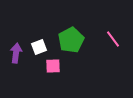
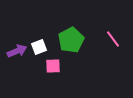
purple arrow: moved 1 px right, 2 px up; rotated 60 degrees clockwise
